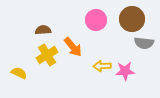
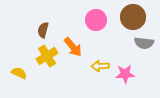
brown circle: moved 1 px right, 2 px up
brown semicircle: rotated 70 degrees counterclockwise
yellow cross: moved 1 px down
yellow arrow: moved 2 px left
pink star: moved 3 px down
